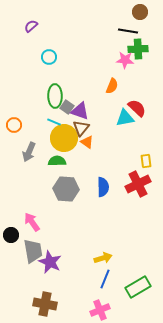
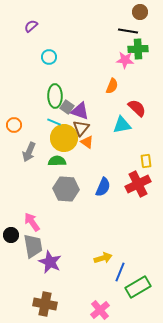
cyan triangle: moved 3 px left, 7 px down
blue semicircle: rotated 24 degrees clockwise
gray trapezoid: moved 5 px up
blue line: moved 15 px right, 7 px up
pink cross: rotated 18 degrees counterclockwise
